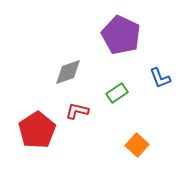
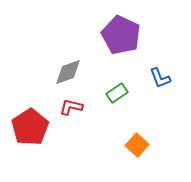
red L-shape: moved 6 px left, 4 px up
red pentagon: moved 7 px left, 3 px up
